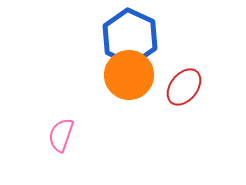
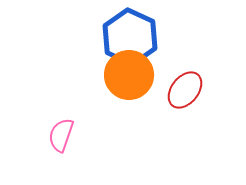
red ellipse: moved 1 px right, 3 px down
